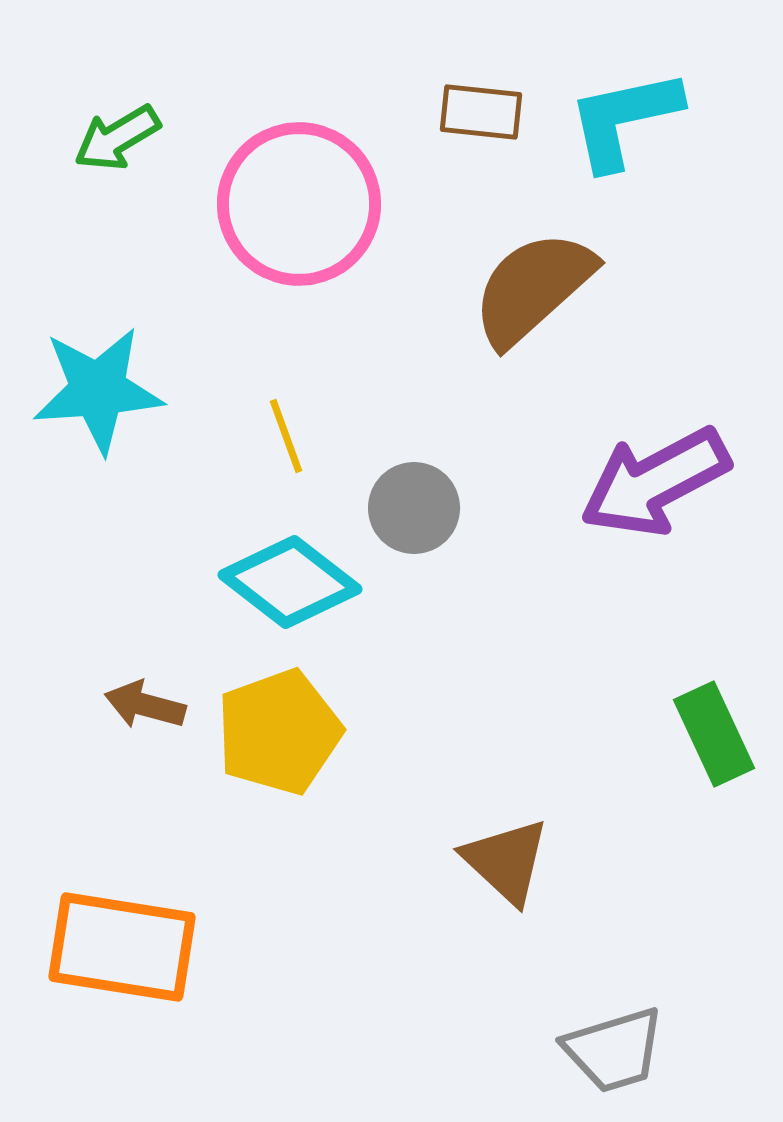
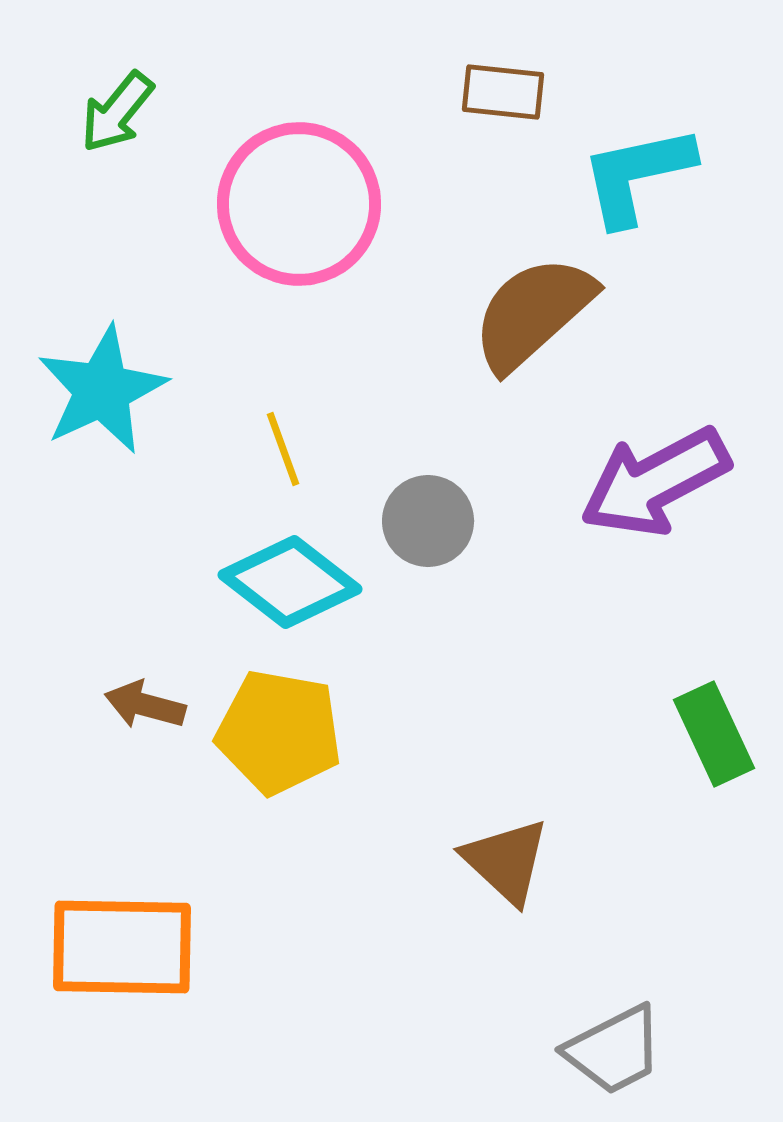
brown rectangle: moved 22 px right, 20 px up
cyan L-shape: moved 13 px right, 56 px down
green arrow: moved 26 px up; rotated 20 degrees counterclockwise
brown semicircle: moved 25 px down
cyan star: moved 4 px right; rotated 21 degrees counterclockwise
yellow line: moved 3 px left, 13 px down
gray circle: moved 14 px right, 13 px down
yellow pentagon: rotated 30 degrees clockwise
orange rectangle: rotated 8 degrees counterclockwise
gray trapezoid: rotated 10 degrees counterclockwise
